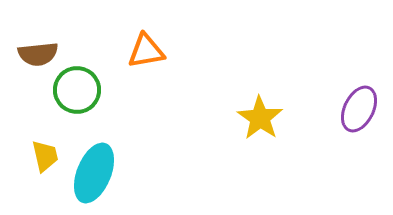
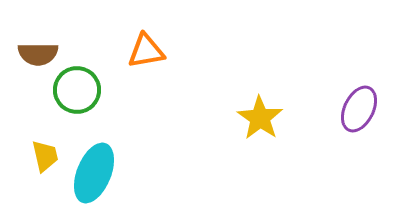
brown semicircle: rotated 6 degrees clockwise
